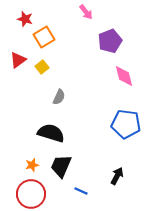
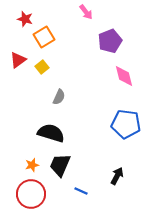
black trapezoid: moved 1 px left, 1 px up
